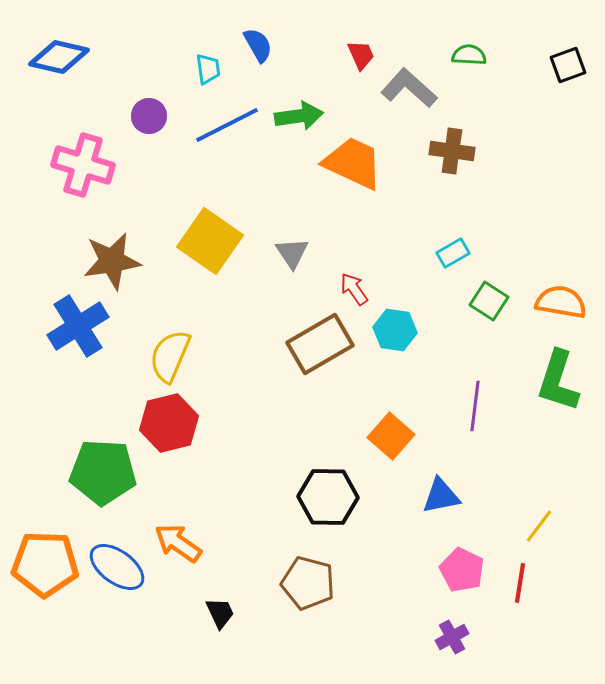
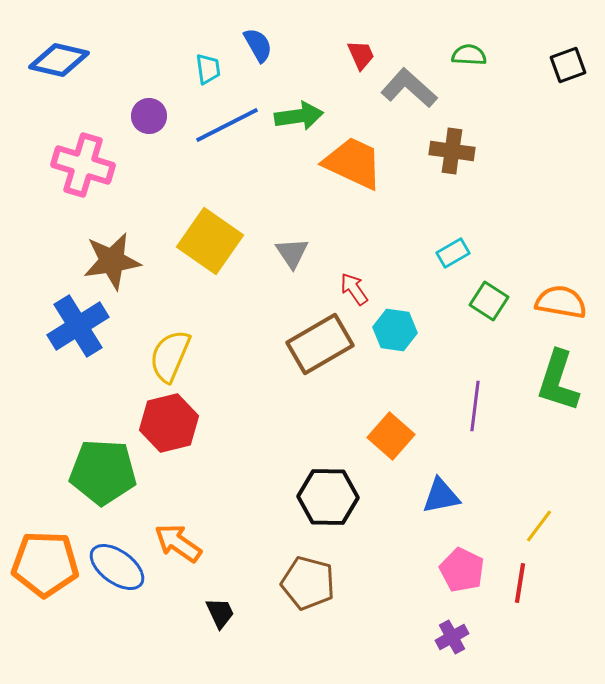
blue diamond: moved 3 px down
